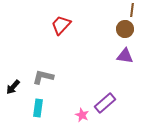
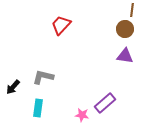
pink star: rotated 16 degrees counterclockwise
